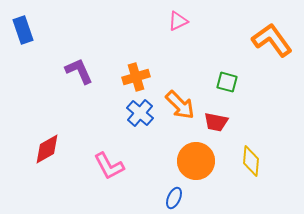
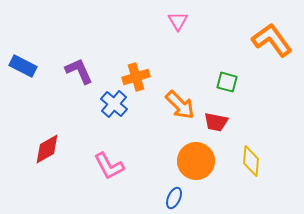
pink triangle: rotated 35 degrees counterclockwise
blue rectangle: moved 36 px down; rotated 44 degrees counterclockwise
blue cross: moved 26 px left, 9 px up
